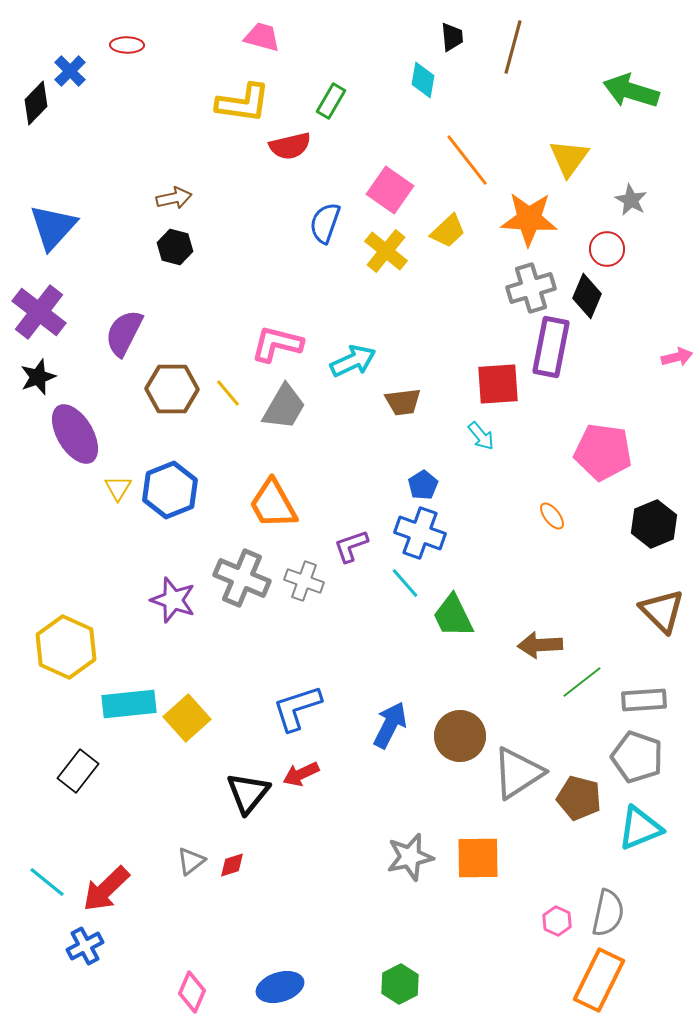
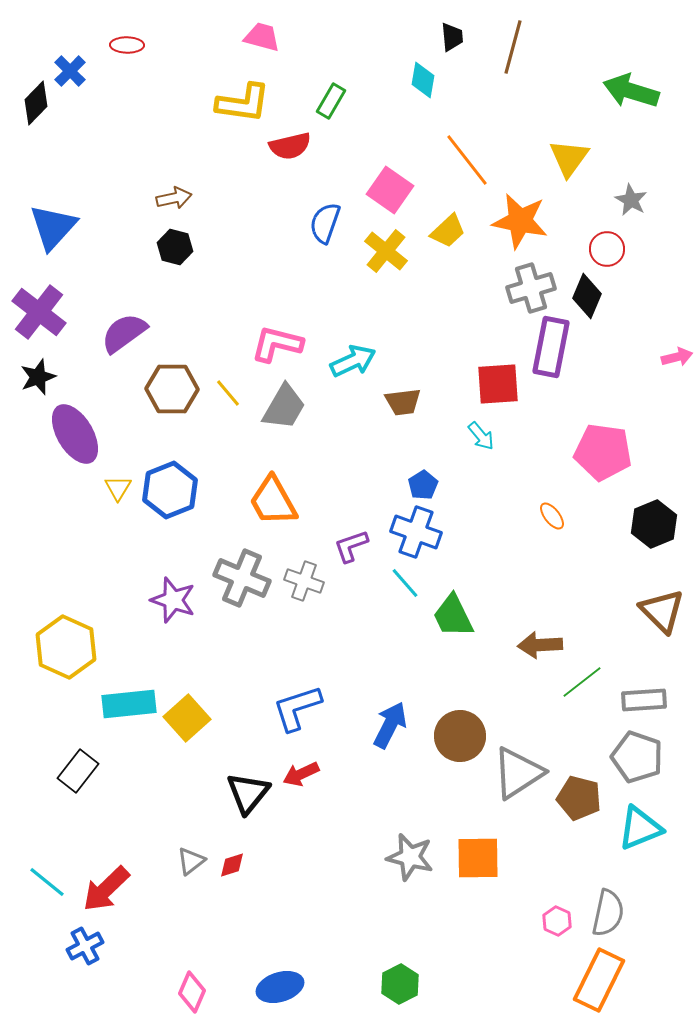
orange star at (529, 219): moved 9 px left, 2 px down; rotated 8 degrees clockwise
purple semicircle at (124, 333): rotated 27 degrees clockwise
orange trapezoid at (273, 504): moved 3 px up
blue cross at (420, 533): moved 4 px left, 1 px up
gray star at (410, 857): rotated 27 degrees clockwise
